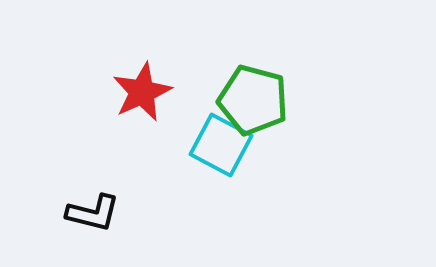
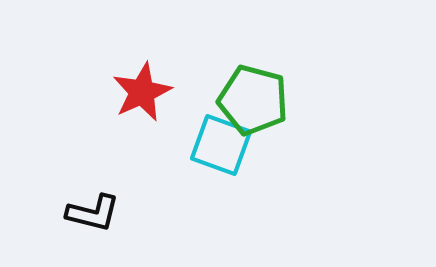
cyan square: rotated 8 degrees counterclockwise
